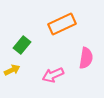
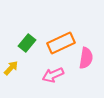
orange rectangle: moved 1 px left, 19 px down
green rectangle: moved 5 px right, 2 px up
yellow arrow: moved 1 px left, 2 px up; rotated 21 degrees counterclockwise
